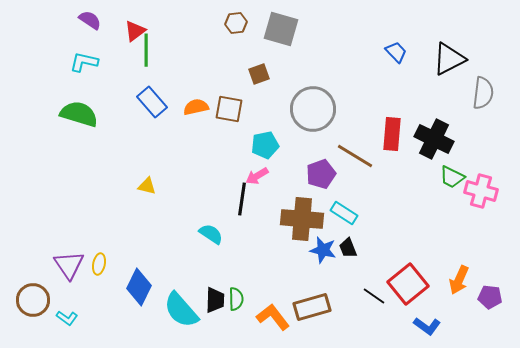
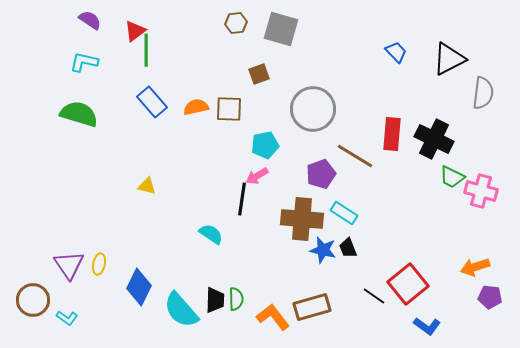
brown square at (229, 109): rotated 8 degrees counterclockwise
orange arrow at (459, 280): moved 16 px right, 13 px up; rotated 48 degrees clockwise
